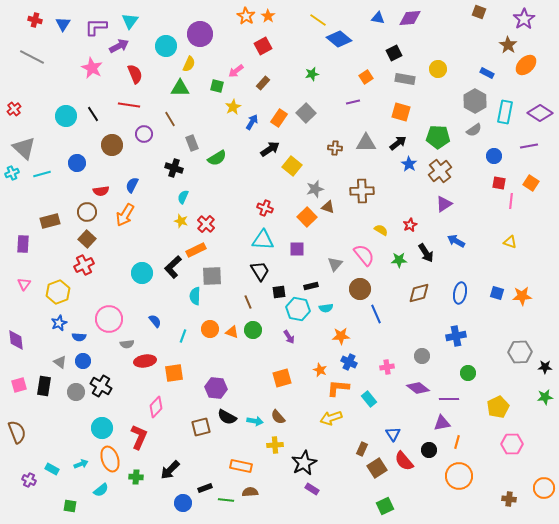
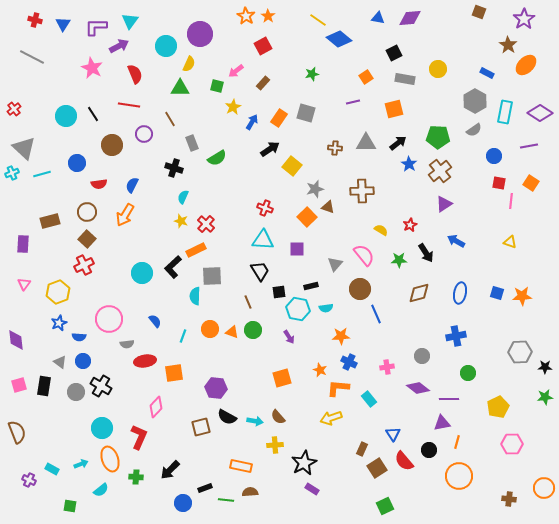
orange square at (401, 112): moved 7 px left, 3 px up; rotated 30 degrees counterclockwise
gray square at (306, 113): rotated 30 degrees counterclockwise
red semicircle at (101, 191): moved 2 px left, 7 px up
